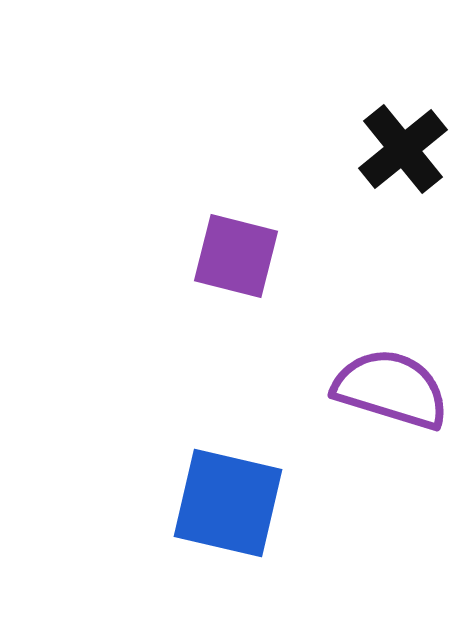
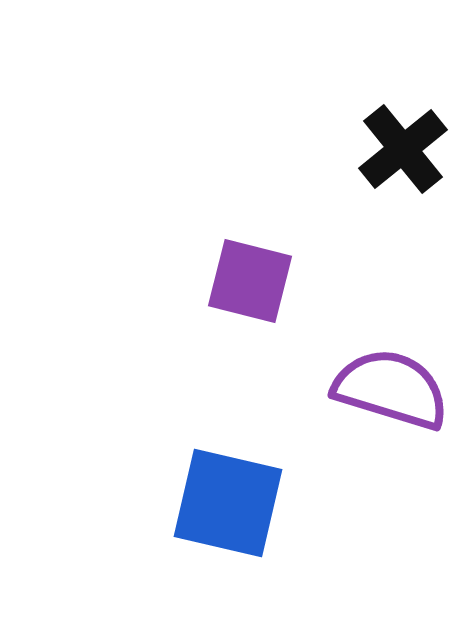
purple square: moved 14 px right, 25 px down
